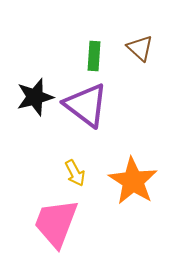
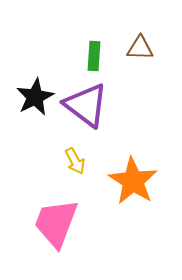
brown triangle: rotated 40 degrees counterclockwise
black star: rotated 12 degrees counterclockwise
yellow arrow: moved 12 px up
